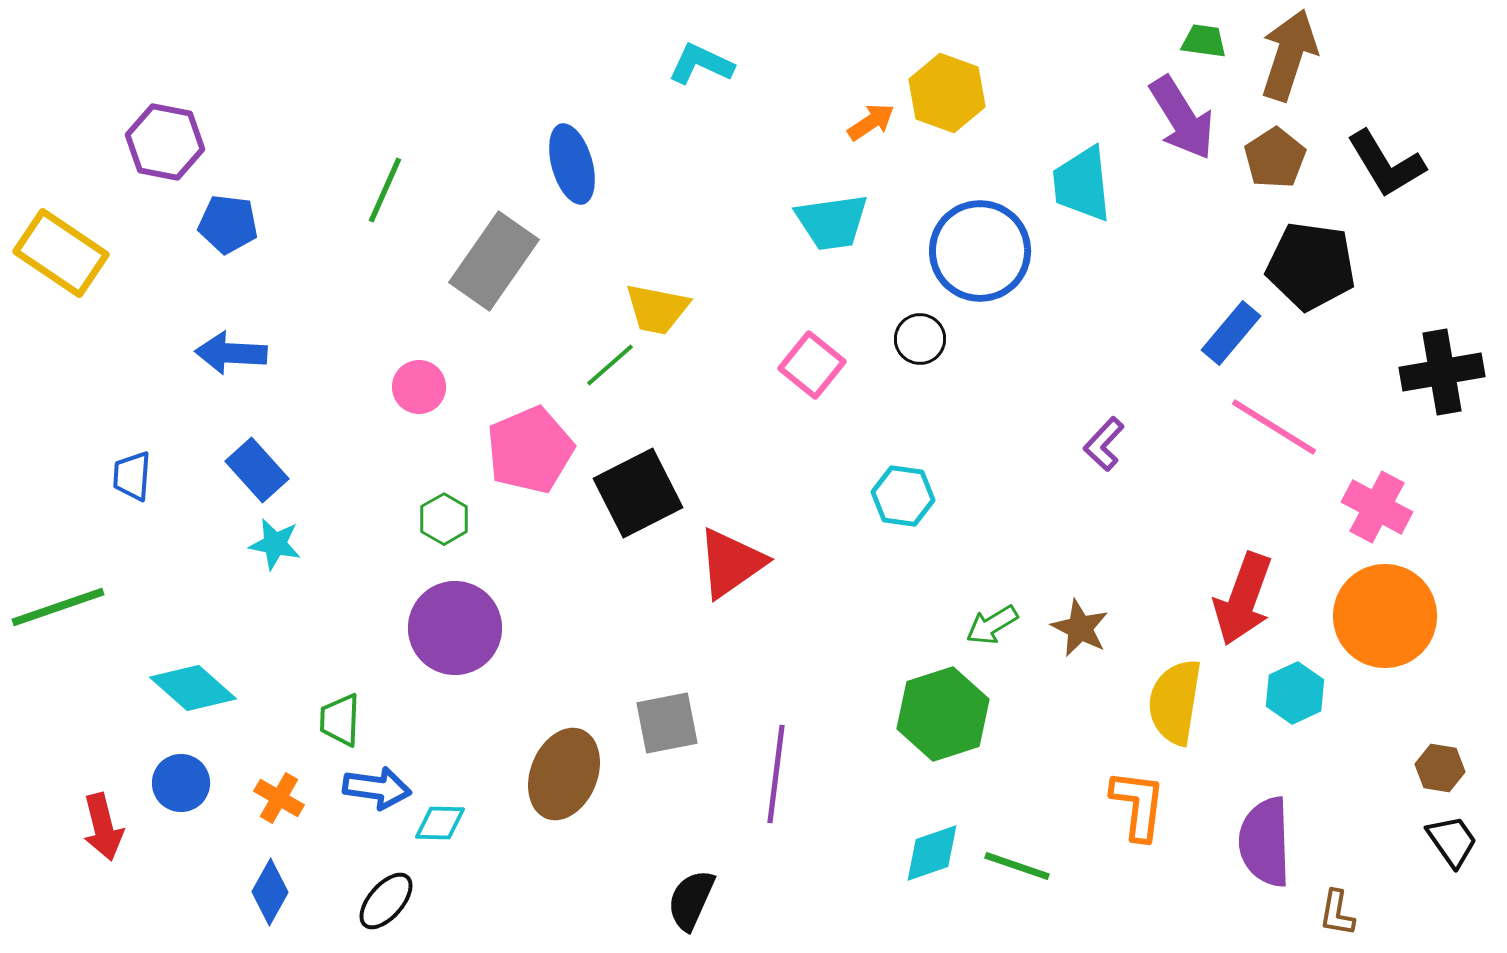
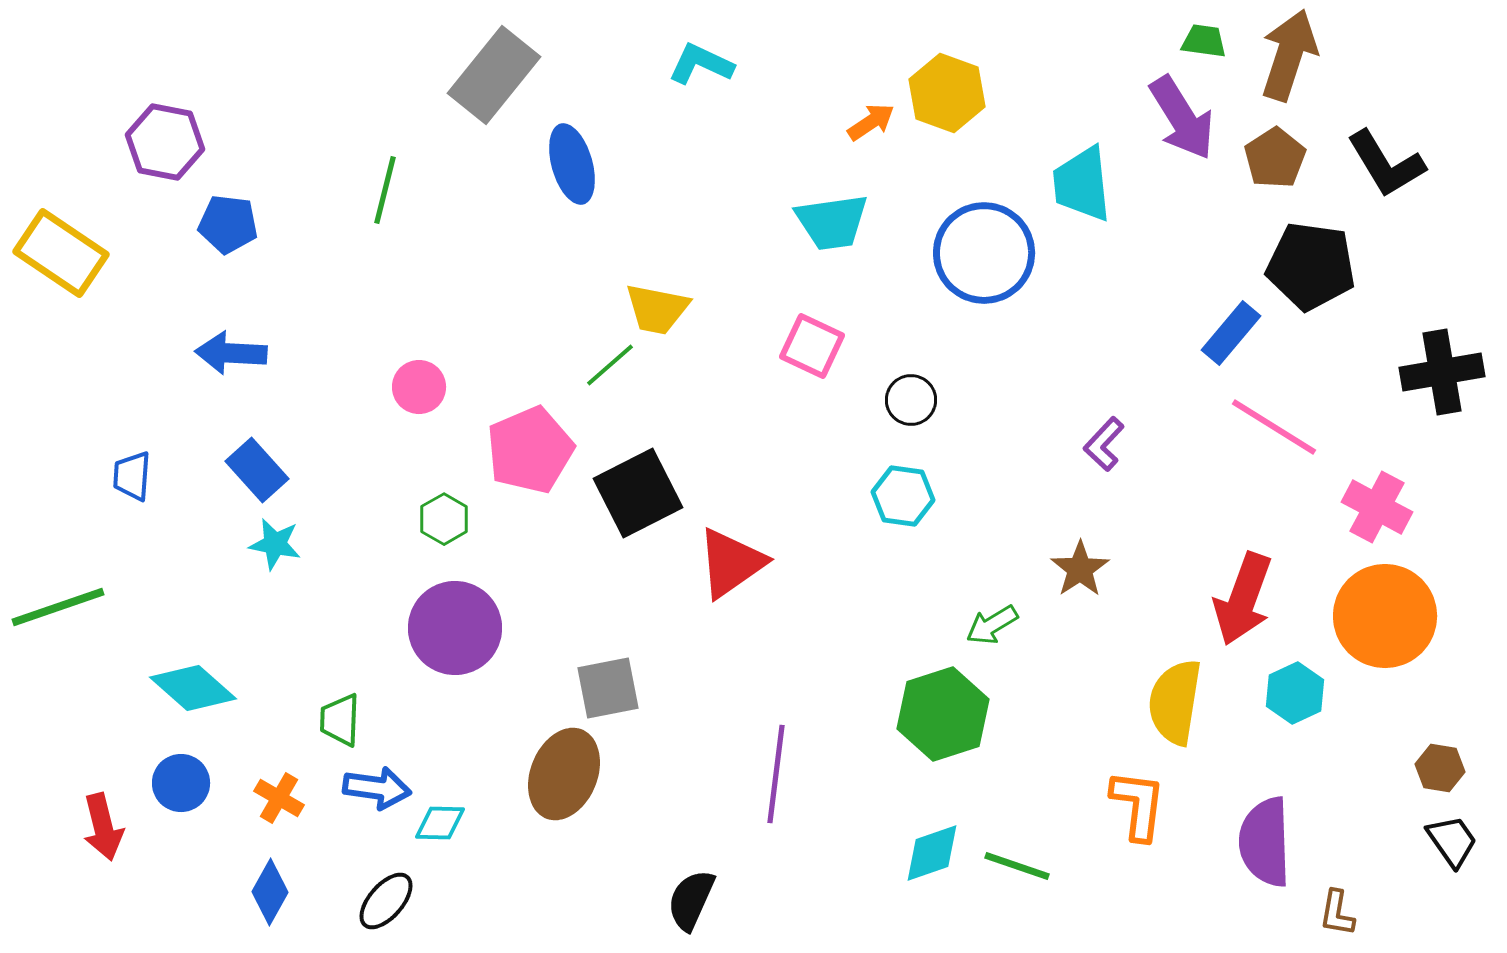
green line at (385, 190): rotated 10 degrees counterclockwise
blue circle at (980, 251): moved 4 px right, 2 px down
gray rectangle at (494, 261): moved 186 px up; rotated 4 degrees clockwise
black circle at (920, 339): moved 9 px left, 61 px down
pink square at (812, 365): moved 19 px up; rotated 14 degrees counterclockwise
brown star at (1080, 628): moved 59 px up; rotated 12 degrees clockwise
gray square at (667, 723): moved 59 px left, 35 px up
